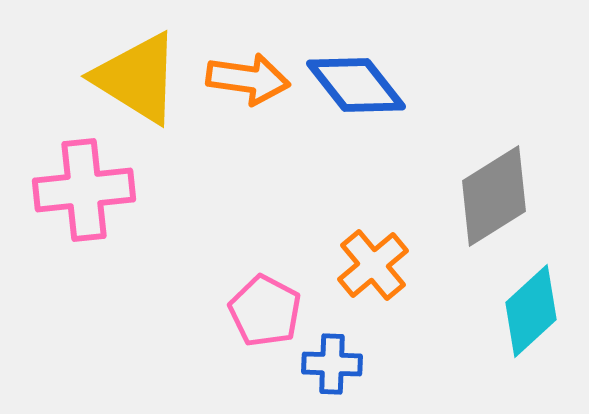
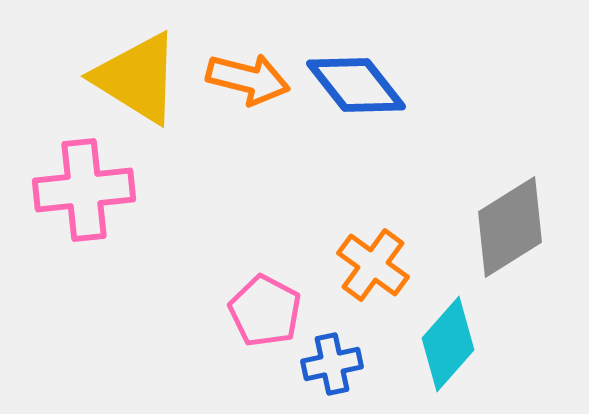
orange arrow: rotated 6 degrees clockwise
gray diamond: moved 16 px right, 31 px down
orange cross: rotated 14 degrees counterclockwise
cyan diamond: moved 83 px left, 33 px down; rotated 6 degrees counterclockwise
blue cross: rotated 14 degrees counterclockwise
